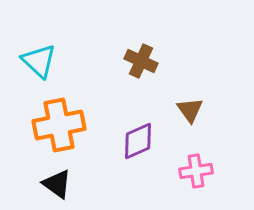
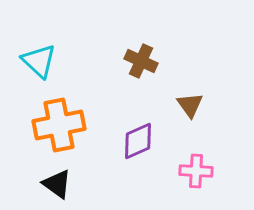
brown triangle: moved 5 px up
pink cross: rotated 12 degrees clockwise
